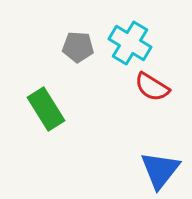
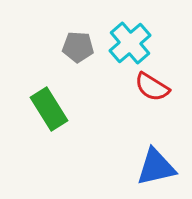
cyan cross: rotated 18 degrees clockwise
green rectangle: moved 3 px right
blue triangle: moved 4 px left, 3 px up; rotated 39 degrees clockwise
